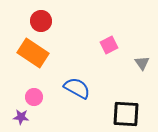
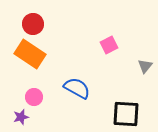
red circle: moved 8 px left, 3 px down
orange rectangle: moved 3 px left, 1 px down
gray triangle: moved 3 px right, 3 px down; rotated 14 degrees clockwise
purple star: rotated 21 degrees counterclockwise
